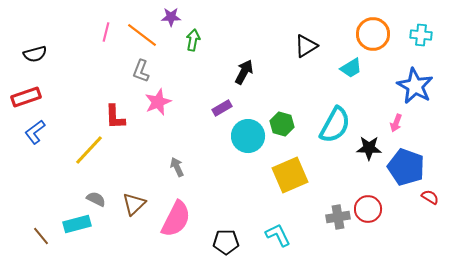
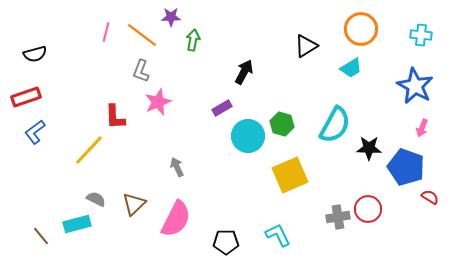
orange circle: moved 12 px left, 5 px up
pink arrow: moved 26 px right, 5 px down
